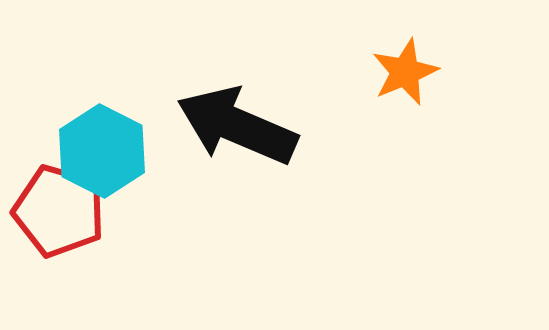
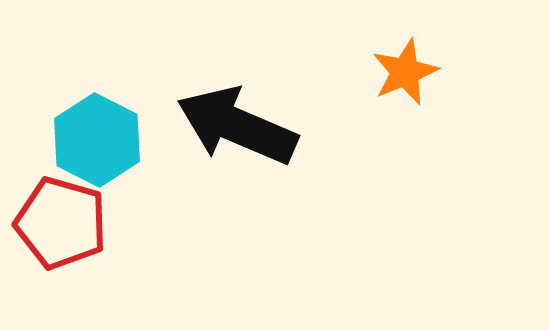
cyan hexagon: moved 5 px left, 11 px up
red pentagon: moved 2 px right, 12 px down
